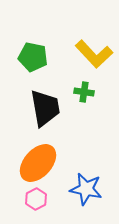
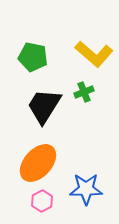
yellow L-shape: rotated 6 degrees counterclockwise
green cross: rotated 30 degrees counterclockwise
black trapezoid: moved 1 px left, 2 px up; rotated 138 degrees counterclockwise
blue star: rotated 12 degrees counterclockwise
pink hexagon: moved 6 px right, 2 px down
